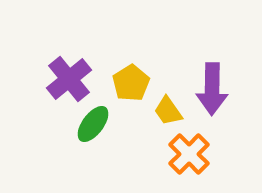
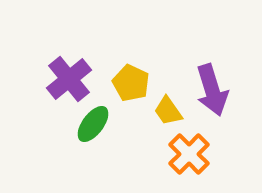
yellow pentagon: rotated 15 degrees counterclockwise
purple arrow: moved 1 px down; rotated 18 degrees counterclockwise
